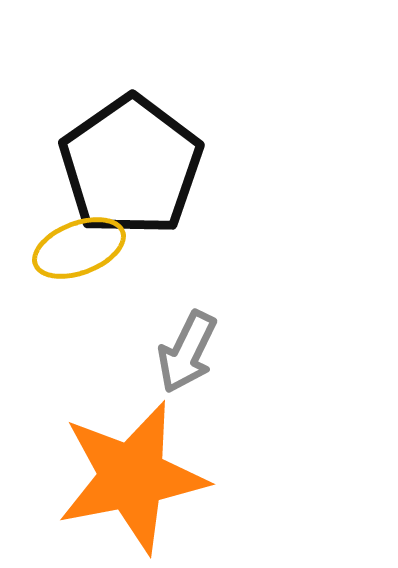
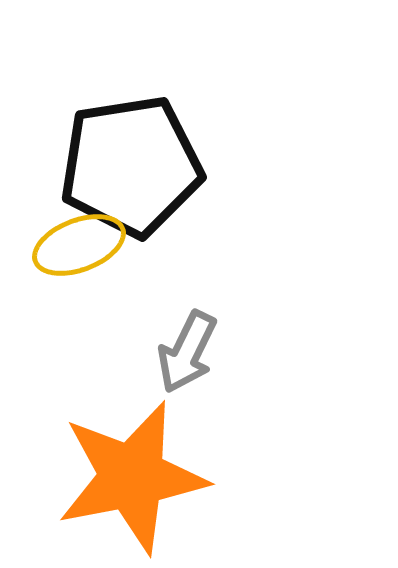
black pentagon: rotated 26 degrees clockwise
yellow ellipse: moved 3 px up
